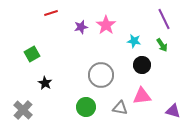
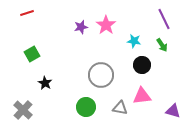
red line: moved 24 px left
